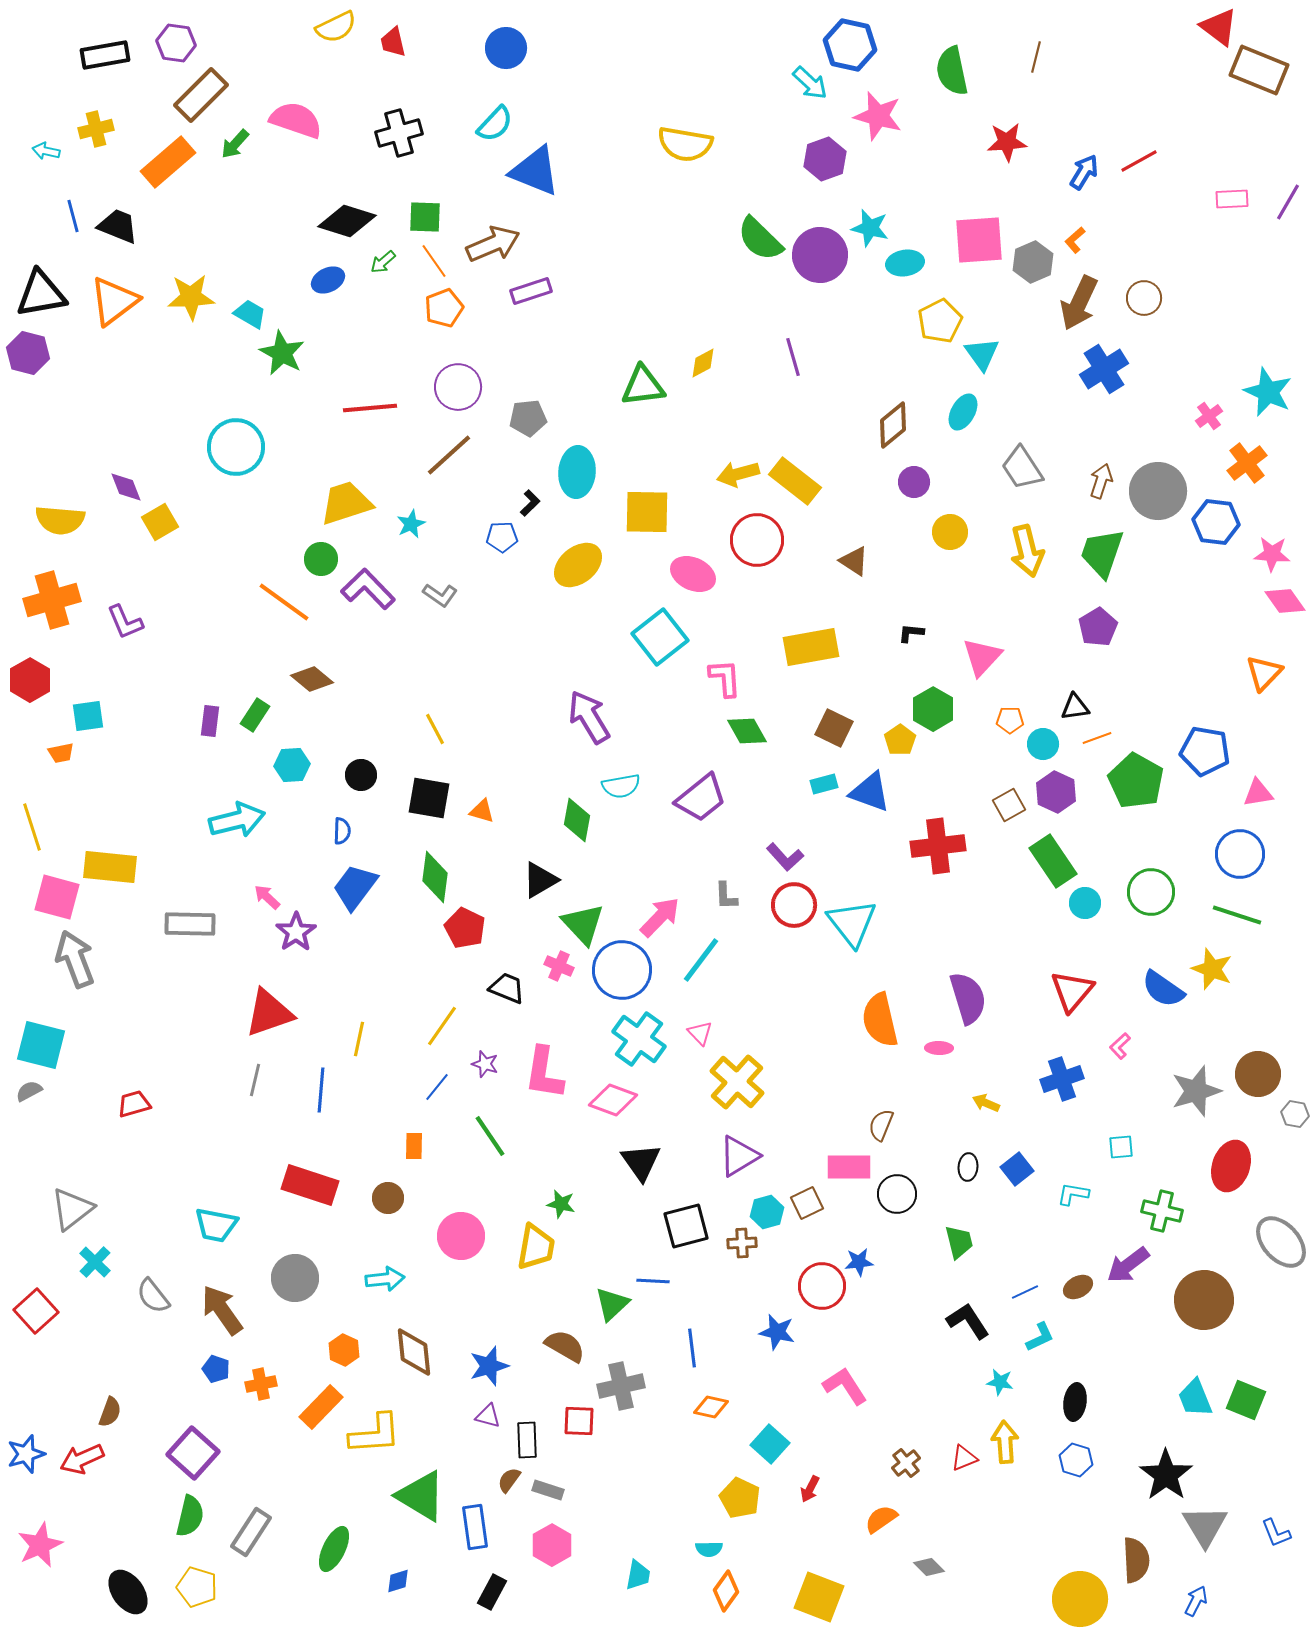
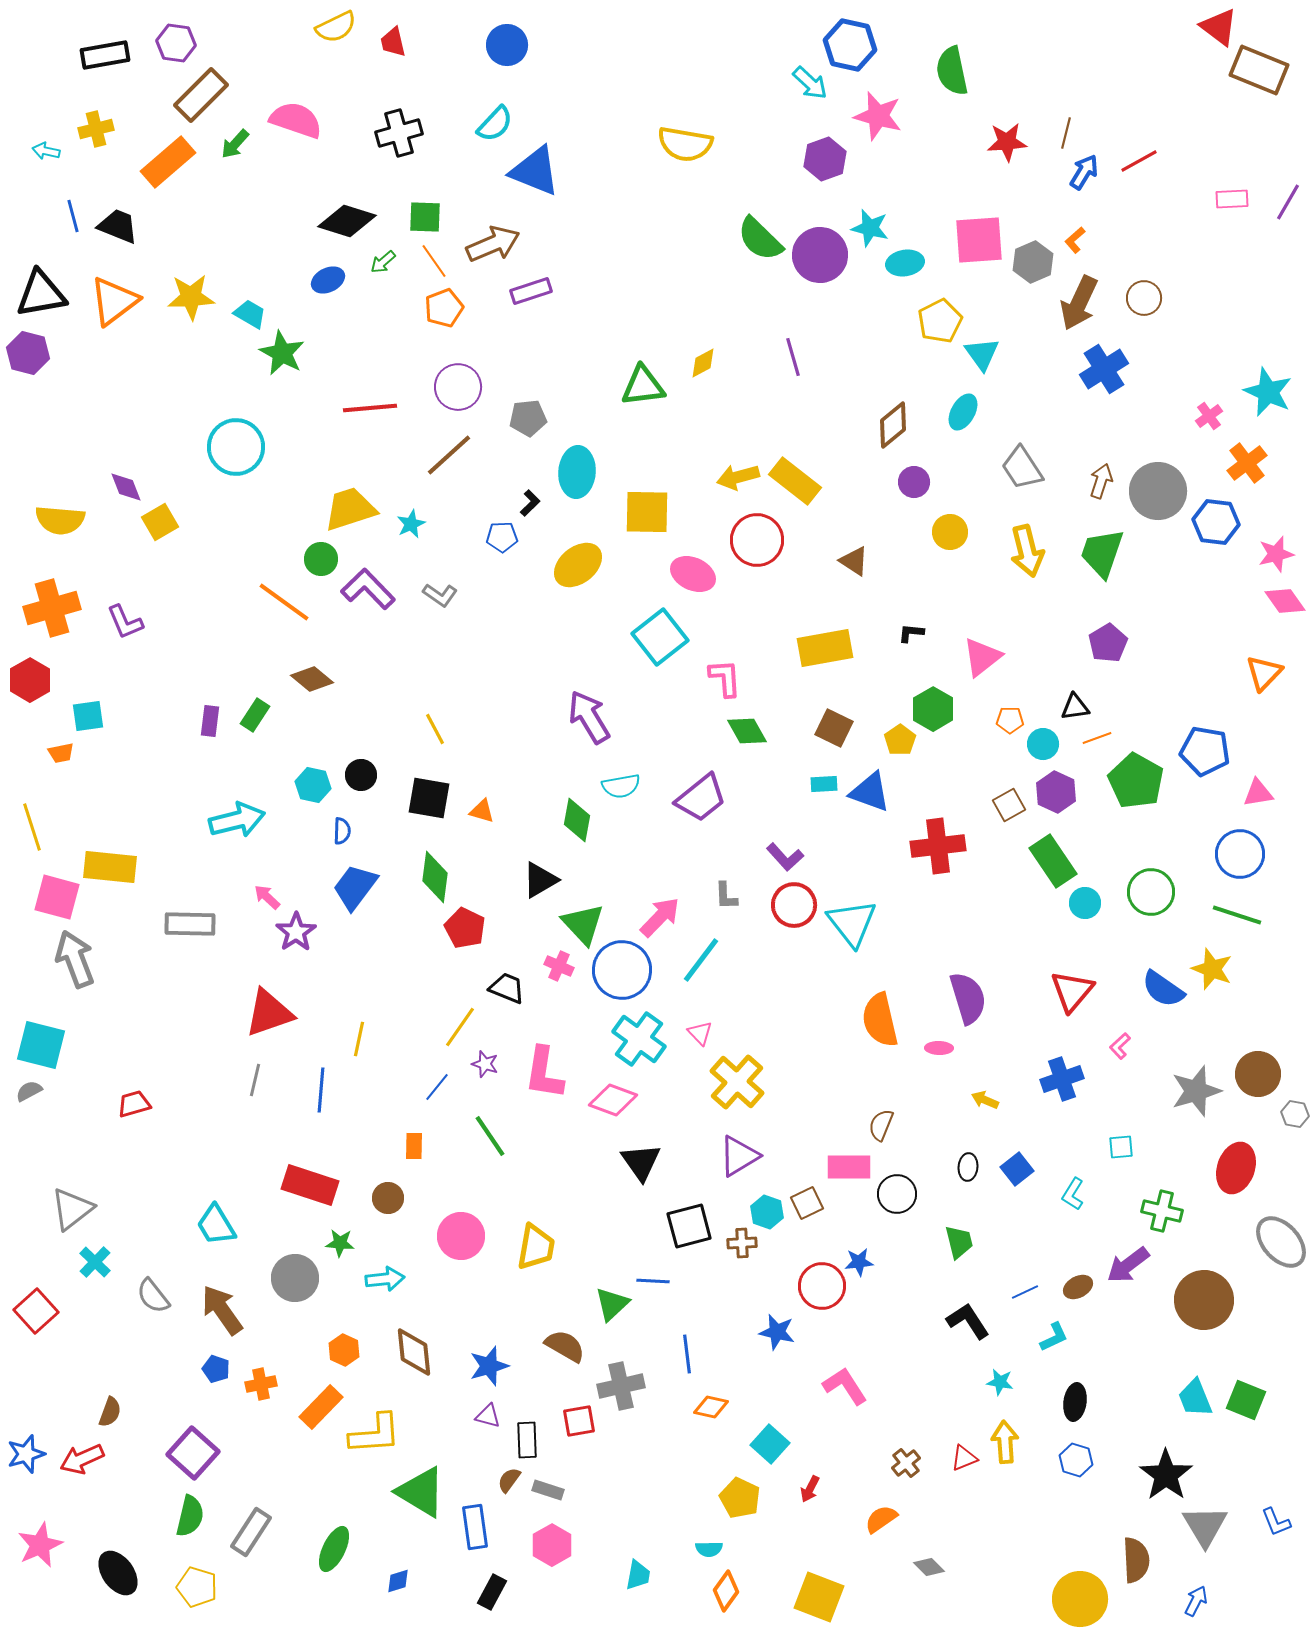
blue circle at (506, 48): moved 1 px right, 3 px up
brown line at (1036, 57): moved 30 px right, 76 px down
yellow arrow at (738, 474): moved 3 px down
yellow trapezoid at (346, 503): moved 4 px right, 6 px down
pink star at (1272, 554): moved 4 px right; rotated 18 degrees counterclockwise
orange cross at (52, 600): moved 8 px down
purple pentagon at (1098, 627): moved 10 px right, 16 px down
yellow rectangle at (811, 647): moved 14 px right, 1 px down
pink triangle at (982, 657): rotated 9 degrees clockwise
cyan hexagon at (292, 765): moved 21 px right, 20 px down; rotated 16 degrees clockwise
cyan rectangle at (824, 784): rotated 12 degrees clockwise
yellow line at (442, 1026): moved 18 px right, 1 px down
yellow arrow at (986, 1103): moved 1 px left, 3 px up
red ellipse at (1231, 1166): moved 5 px right, 2 px down
cyan L-shape at (1073, 1194): rotated 68 degrees counterclockwise
green star at (561, 1204): moved 221 px left, 39 px down; rotated 8 degrees counterclockwise
cyan hexagon at (767, 1212): rotated 24 degrees counterclockwise
cyan trapezoid at (216, 1225): rotated 48 degrees clockwise
black square at (686, 1226): moved 3 px right
cyan L-shape at (1040, 1337): moved 14 px right
blue line at (692, 1348): moved 5 px left, 6 px down
red square at (579, 1421): rotated 12 degrees counterclockwise
green triangle at (421, 1496): moved 4 px up
blue L-shape at (1276, 1533): moved 11 px up
black ellipse at (128, 1592): moved 10 px left, 19 px up
